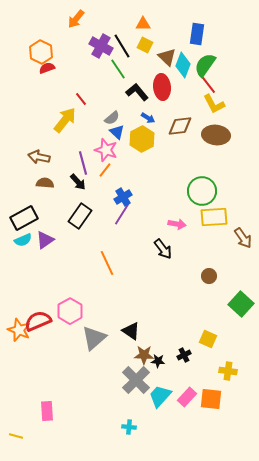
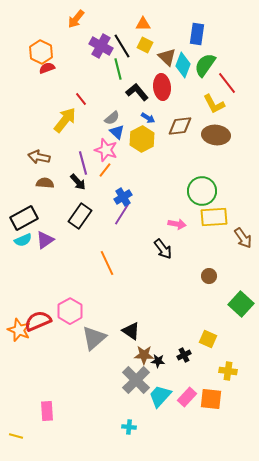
green line at (118, 69): rotated 20 degrees clockwise
red line at (207, 83): moved 20 px right
